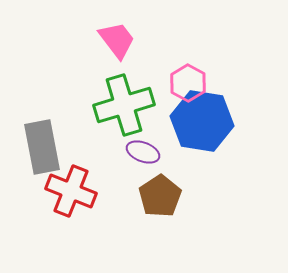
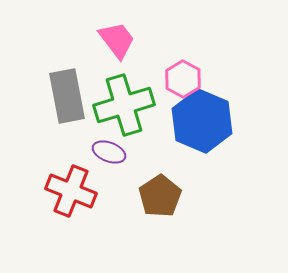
pink hexagon: moved 5 px left, 4 px up
blue hexagon: rotated 14 degrees clockwise
gray rectangle: moved 25 px right, 51 px up
purple ellipse: moved 34 px left
